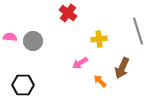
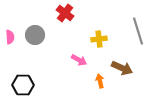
red cross: moved 3 px left
pink semicircle: rotated 80 degrees clockwise
gray circle: moved 2 px right, 6 px up
pink arrow: moved 1 px left, 3 px up; rotated 119 degrees counterclockwise
brown arrow: rotated 90 degrees counterclockwise
orange arrow: rotated 32 degrees clockwise
